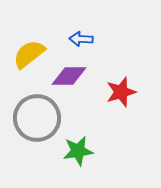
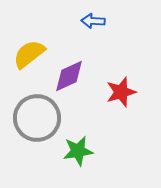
blue arrow: moved 12 px right, 18 px up
purple diamond: rotated 24 degrees counterclockwise
